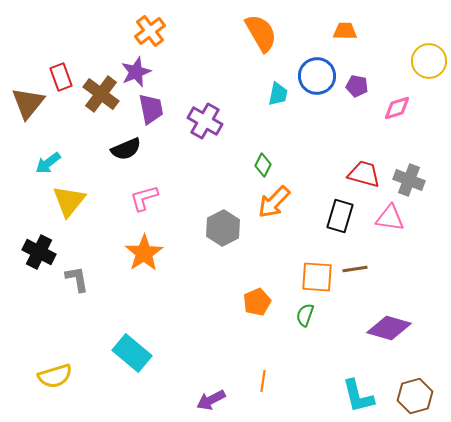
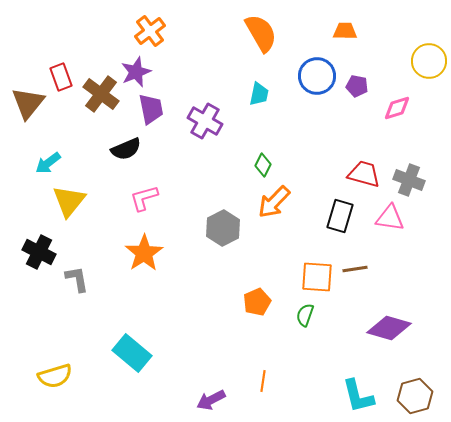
cyan trapezoid: moved 19 px left
